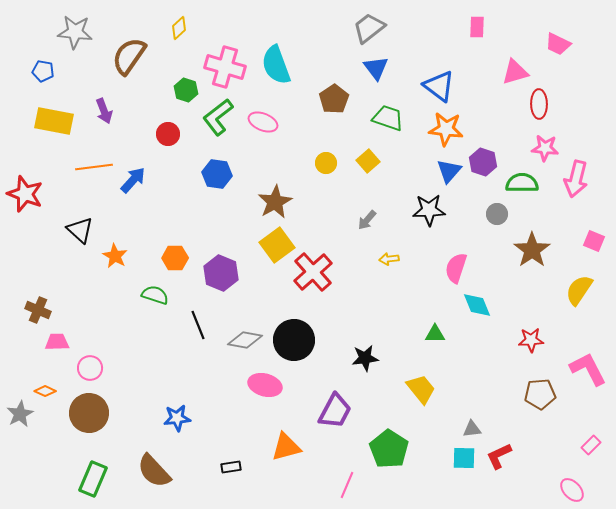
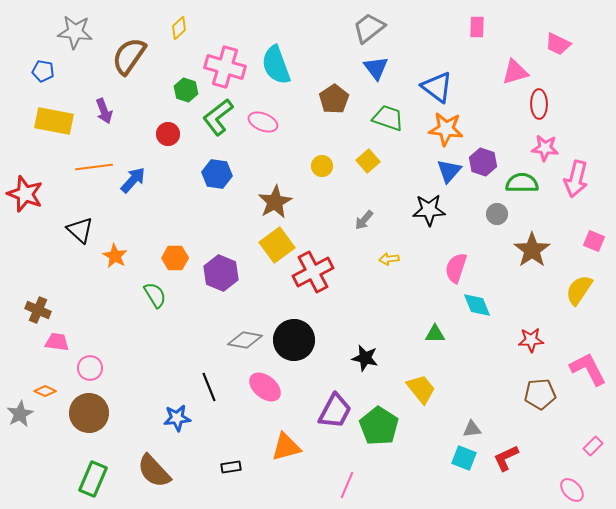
blue triangle at (439, 86): moved 2 px left, 1 px down
yellow circle at (326, 163): moved 4 px left, 3 px down
gray arrow at (367, 220): moved 3 px left
red cross at (313, 272): rotated 15 degrees clockwise
green semicircle at (155, 295): rotated 40 degrees clockwise
black line at (198, 325): moved 11 px right, 62 px down
pink trapezoid at (57, 342): rotated 10 degrees clockwise
black star at (365, 358): rotated 20 degrees clockwise
pink ellipse at (265, 385): moved 2 px down; rotated 24 degrees clockwise
pink rectangle at (591, 445): moved 2 px right, 1 px down
green pentagon at (389, 449): moved 10 px left, 23 px up
red L-shape at (499, 456): moved 7 px right, 2 px down
cyan square at (464, 458): rotated 20 degrees clockwise
